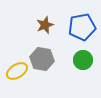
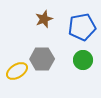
brown star: moved 1 px left, 6 px up
gray hexagon: rotated 10 degrees counterclockwise
